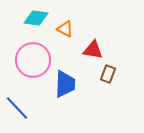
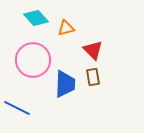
cyan diamond: rotated 40 degrees clockwise
orange triangle: moved 1 px right, 1 px up; rotated 42 degrees counterclockwise
red triangle: rotated 35 degrees clockwise
brown rectangle: moved 15 px left, 3 px down; rotated 30 degrees counterclockwise
blue line: rotated 20 degrees counterclockwise
